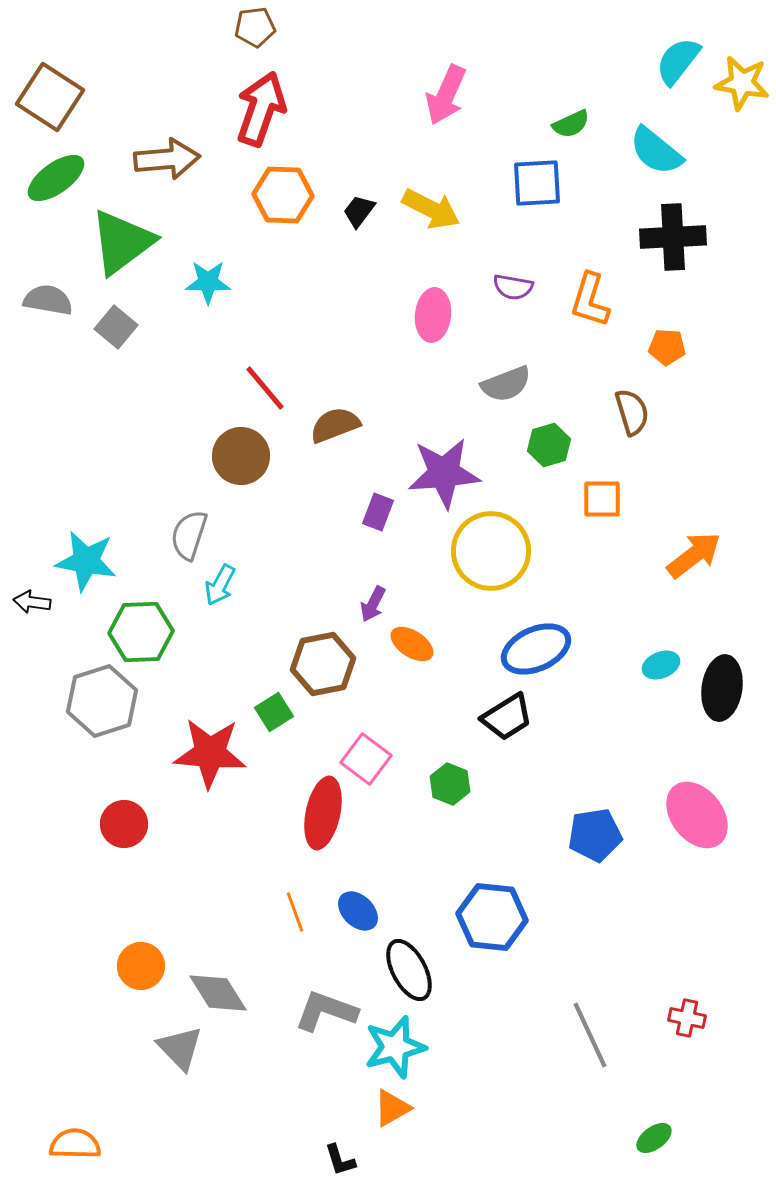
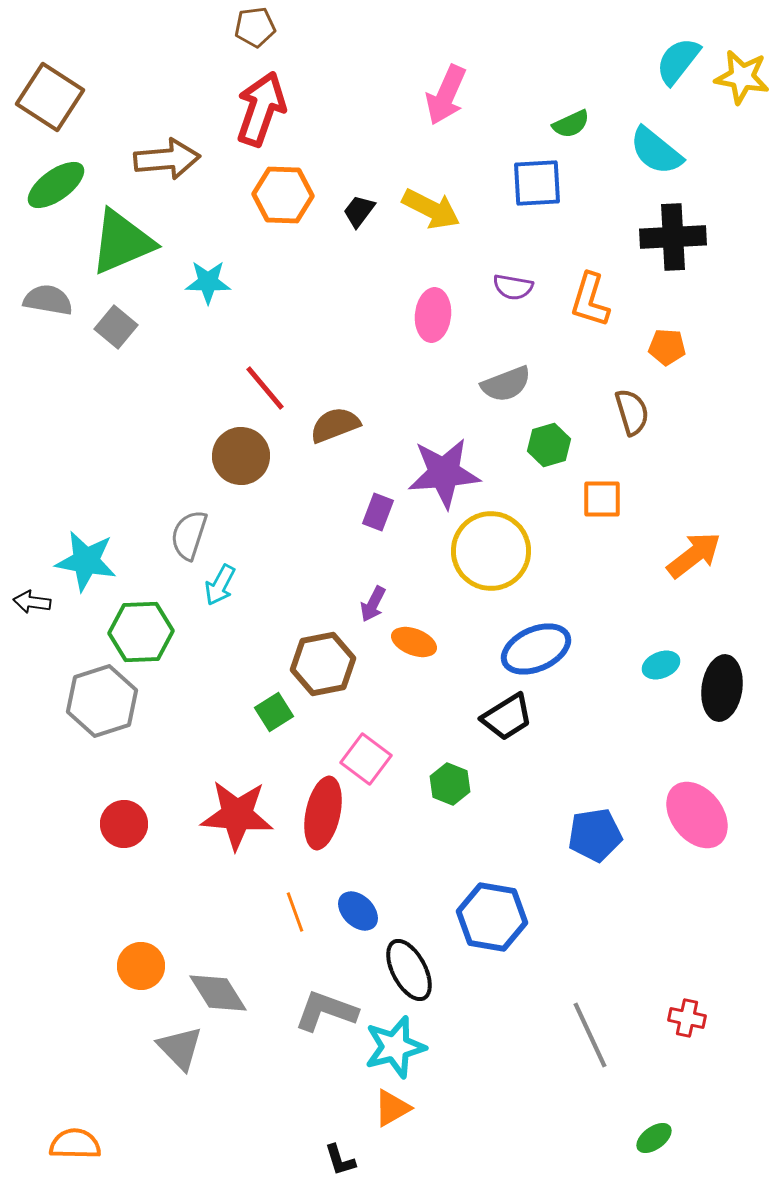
yellow star at (742, 83): moved 6 px up
green ellipse at (56, 178): moved 7 px down
green triangle at (122, 242): rotated 14 degrees clockwise
orange ellipse at (412, 644): moved 2 px right, 2 px up; rotated 12 degrees counterclockwise
red star at (210, 753): moved 27 px right, 62 px down
blue hexagon at (492, 917): rotated 4 degrees clockwise
